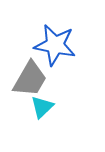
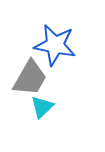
gray trapezoid: moved 1 px up
